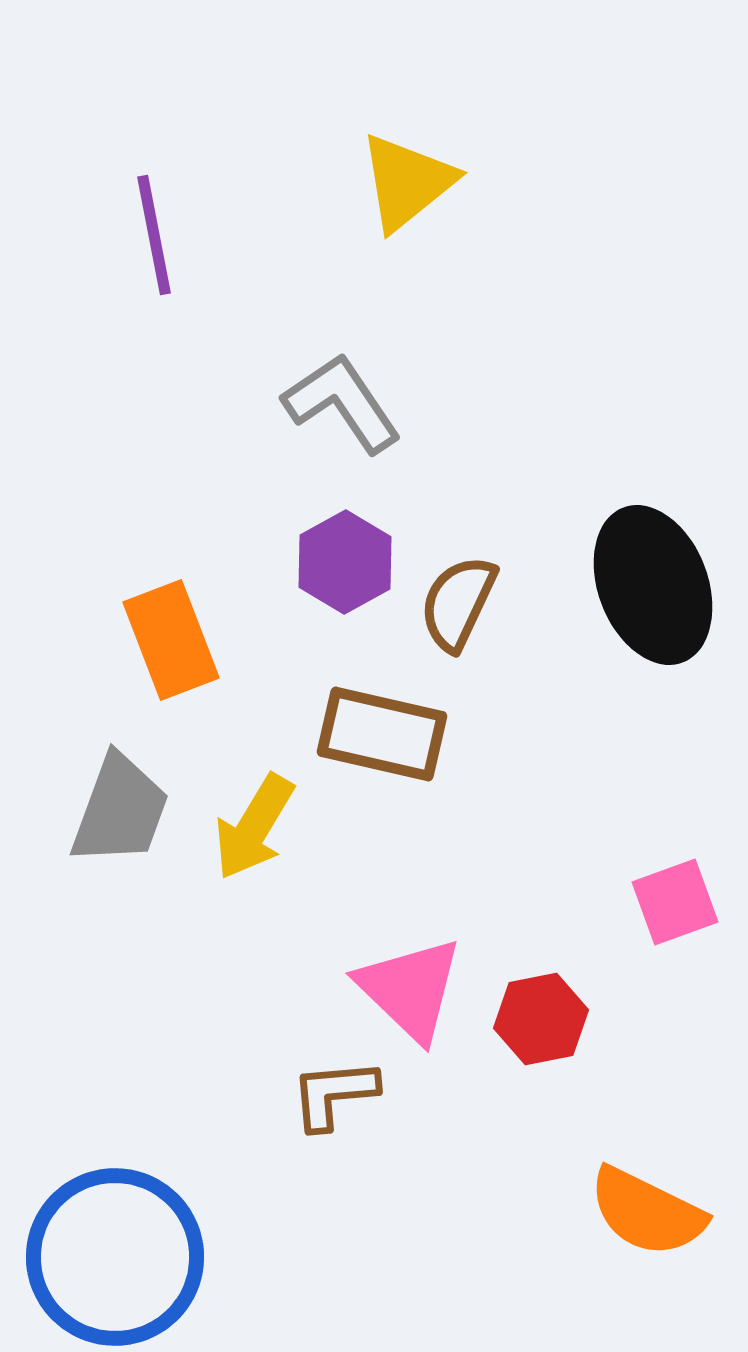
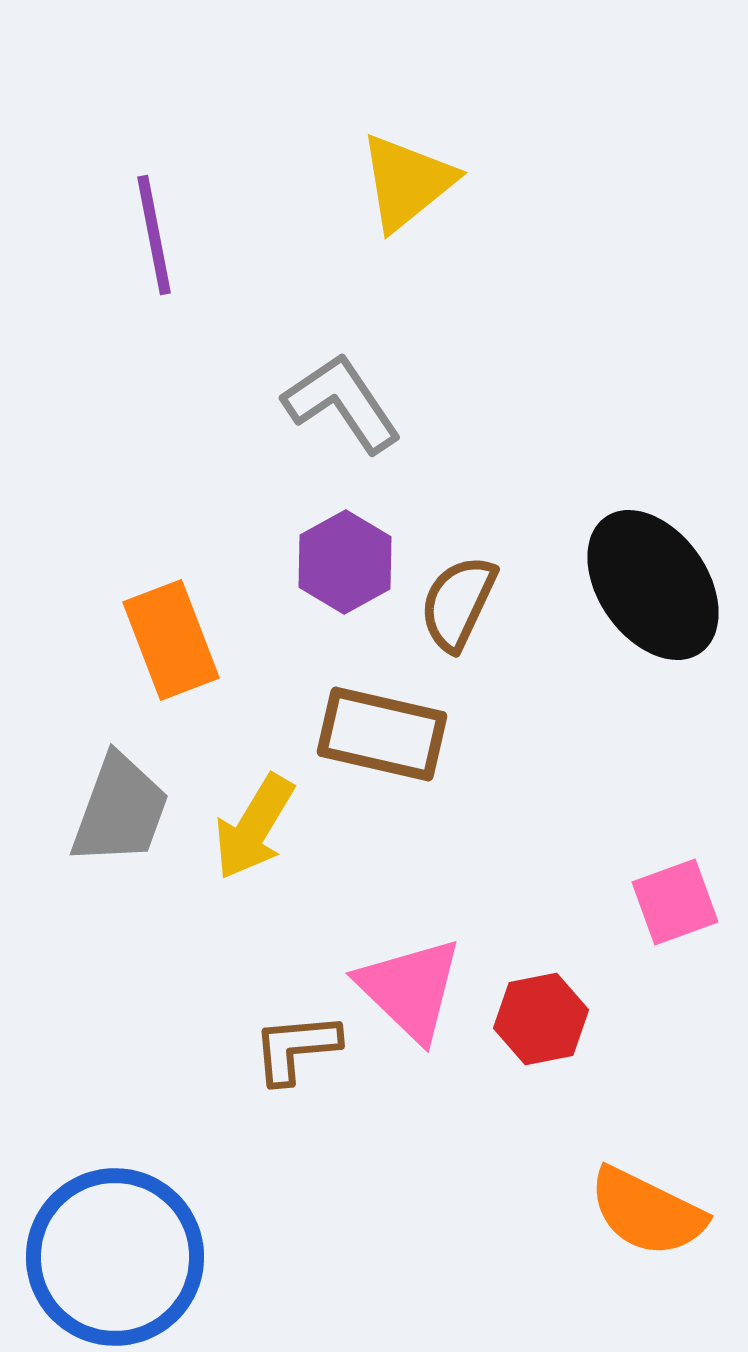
black ellipse: rotated 14 degrees counterclockwise
brown L-shape: moved 38 px left, 46 px up
